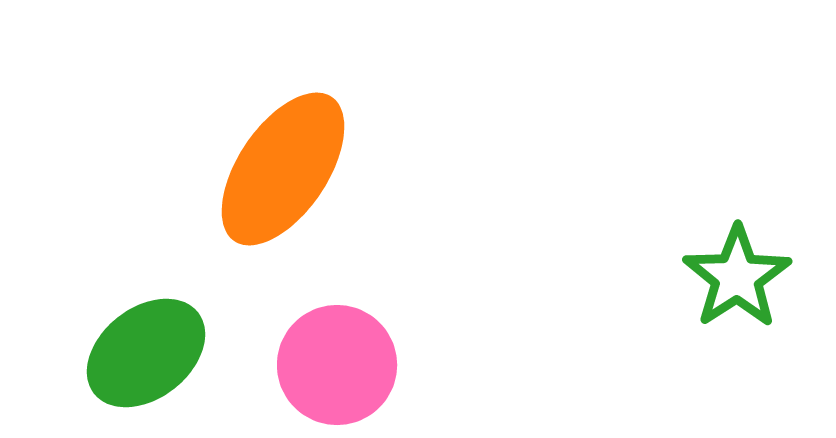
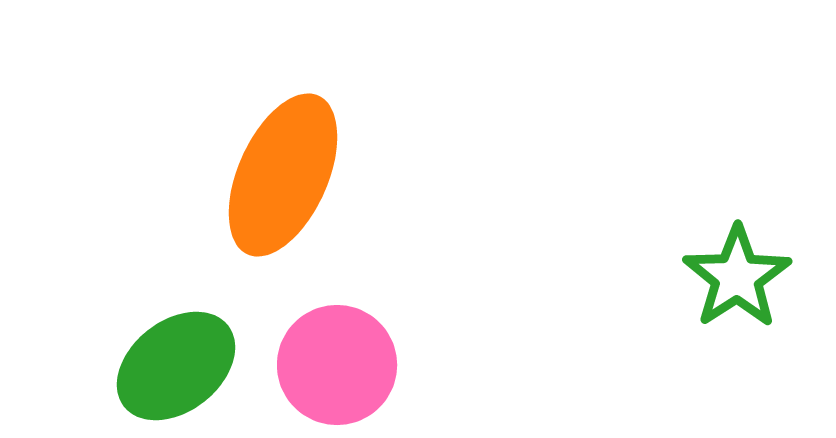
orange ellipse: moved 6 px down; rotated 10 degrees counterclockwise
green ellipse: moved 30 px right, 13 px down
